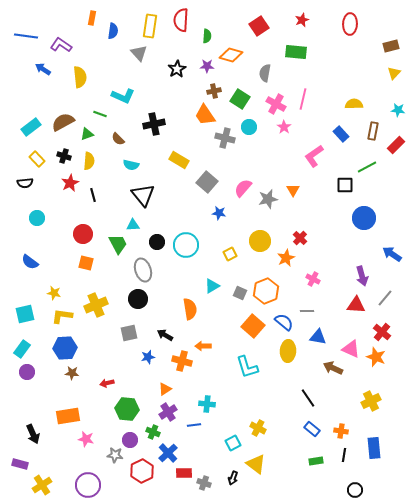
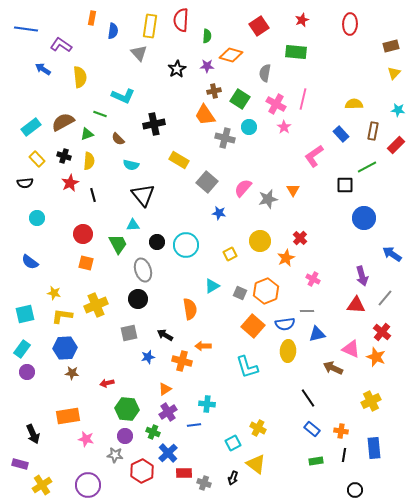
blue line at (26, 36): moved 7 px up
blue semicircle at (284, 322): moved 1 px right, 2 px down; rotated 132 degrees clockwise
blue triangle at (318, 337): moved 1 px left, 3 px up; rotated 24 degrees counterclockwise
purple circle at (130, 440): moved 5 px left, 4 px up
